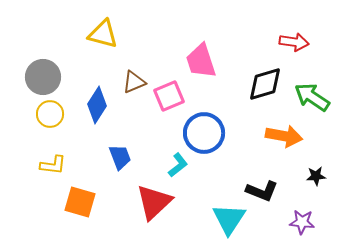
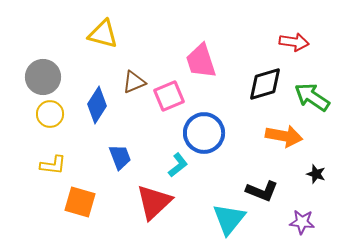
black star: moved 2 px up; rotated 24 degrees clockwise
cyan triangle: rotated 6 degrees clockwise
